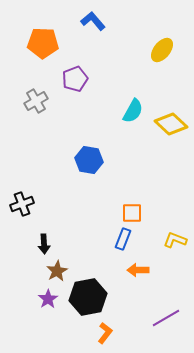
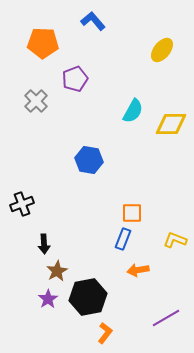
gray cross: rotated 15 degrees counterclockwise
yellow diamond: rotated 44 degrees counterclockwise
orange arrow: rotated 10 degrees counterclockwise
